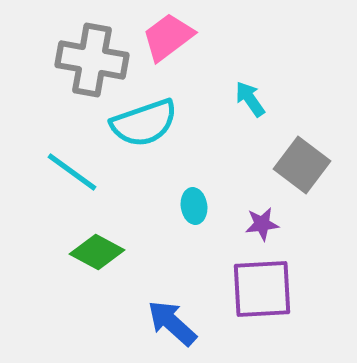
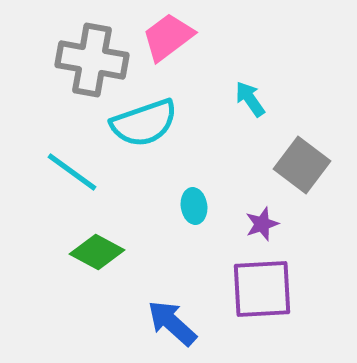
purple star: rotated 12 degrees counterclockwise
